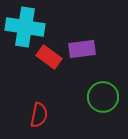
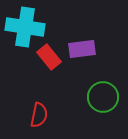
red rectangle: rotated 15 degrees clockwise
